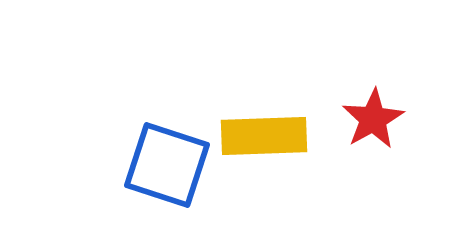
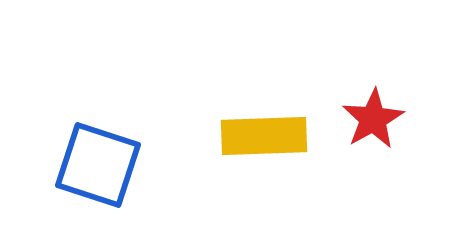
blue square: moved 69 px left
